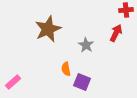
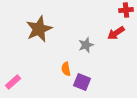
brown star: moved 9 px left
red arrow: rotated 150 degrees counterclockwise
gray star: rotated 21 degrees clockwise
